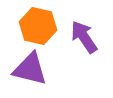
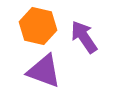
purple triangle: moved 14 px right, 2 px down; rotated 6 degrees clockwise
